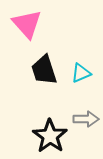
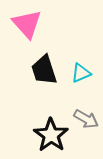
gray arrow: rotated 30 degrees clockwise
black star: moved 1 px right, 1 px up
